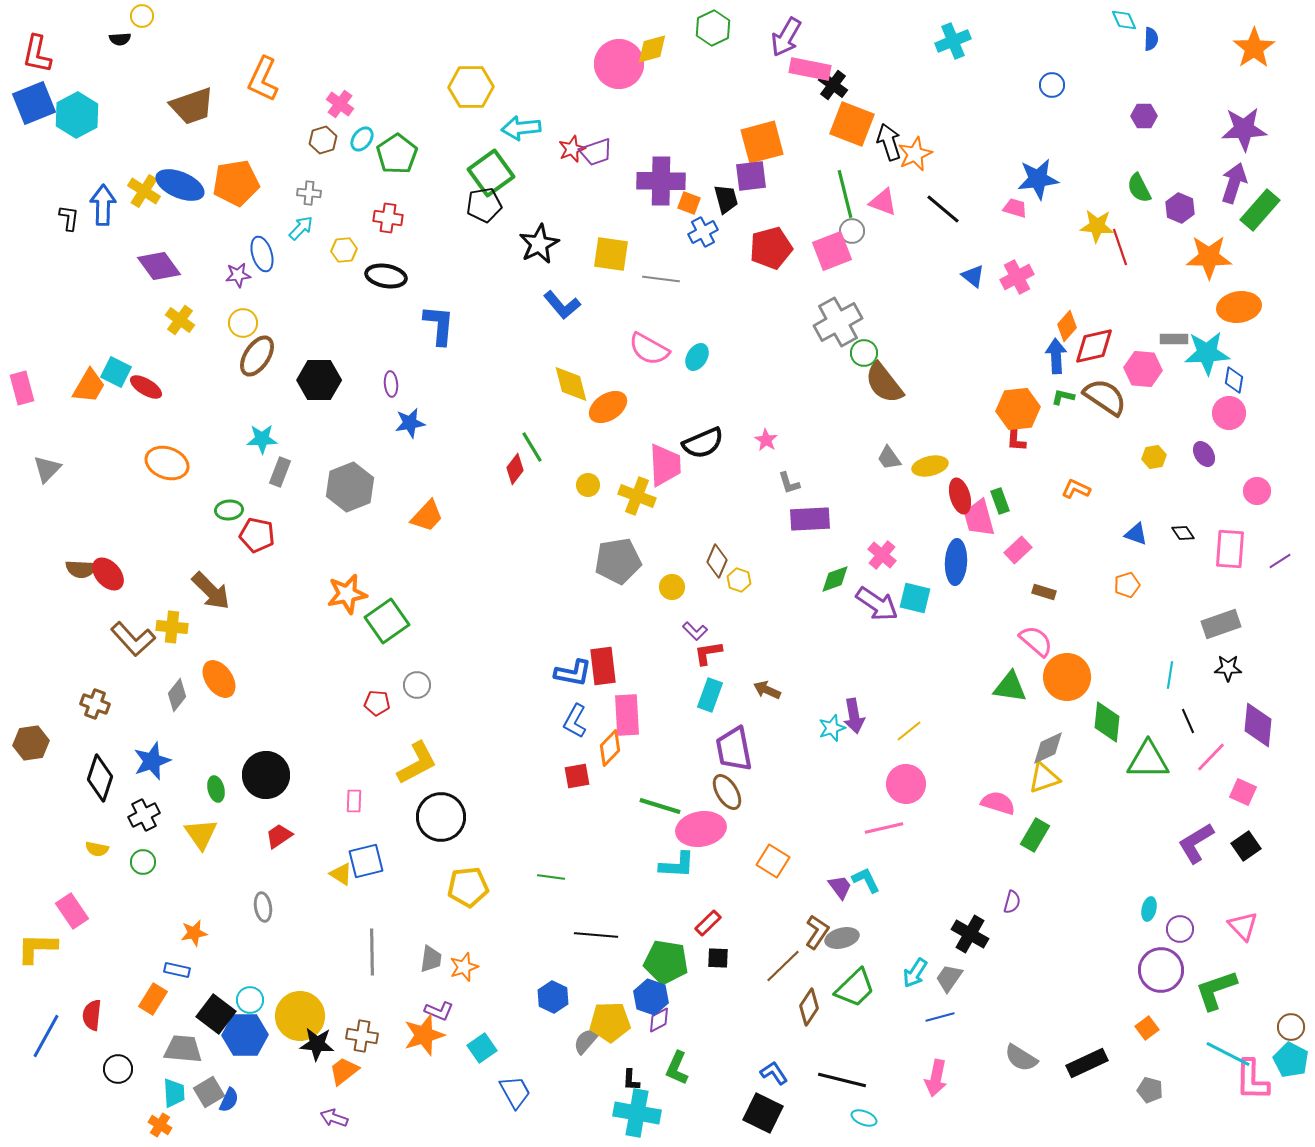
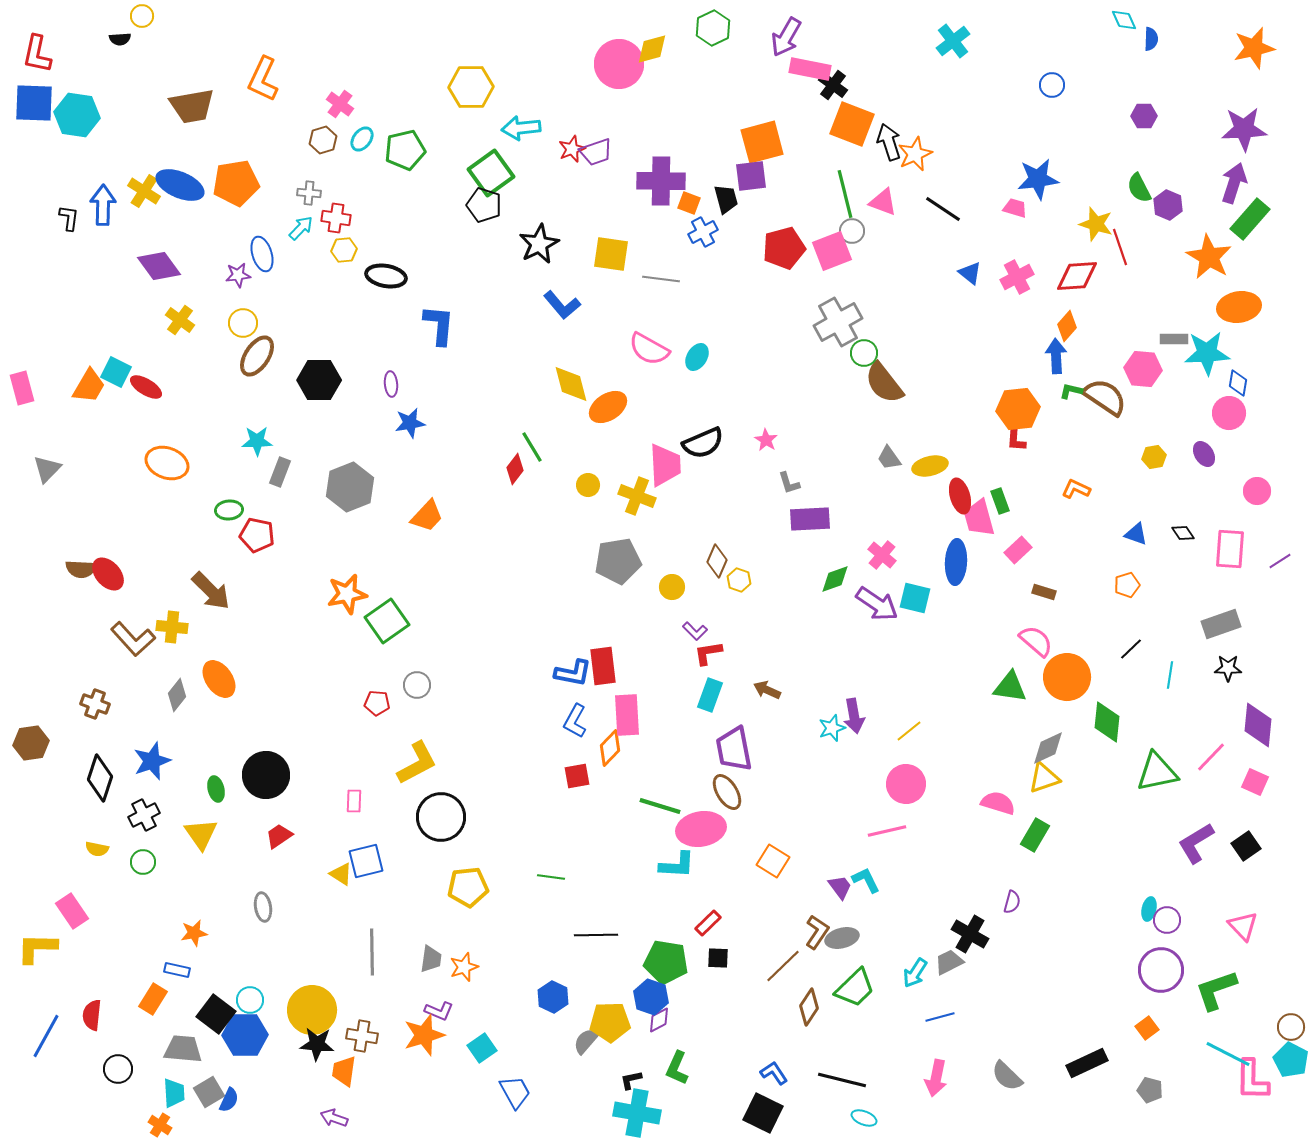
cyan cross at (953, 41): rotated 16 degrees counterclockwise
orange star at (1254, 48): rotated 21 degrees clockwise
blue square at (34, 103): rotated 24 degrees clockwise
brown trapezoid at (192, 106): rotated 9 degrees clockwise
cyan hexagon at (77, 115): rotated 24 degrees counterclockwise
green pentagon at (397, 154): moved 8 px right, 4 px up; rotated 21 degrees clockwise
black pentagon at (484, 205): rotated 28 degrees clockwise
purple hexagon at (1180, 208): moved 12 px left, 3 px up
black line at (943, 209): rotated 6 degrees counterclockwise
green rectangle at (1260, 210): moved 10 px left, 9 px down
red cross at (388, 218): moved 52 px left
yellow star at (1097, 226): moved 1 px left, 2 px up; rotated 12 degrees clockwise
red pentagon at (771, 248): moved 13 px right
orange star at (1209, 257): rotated 30 degrees clockwise
blue triangle at (973, 276): moved 3 px left, 3 px up
red diamond at (1094, 346): moved 17 px left, 70 px up; rotated 9 degrees clockwise
blue diamond at (1234, 380): moved 4 px right, 3 px down
green L-shape at (1063, 397): moved 8 px right, 6 px up
cyan star at (262, 439): moved 5 px left, 2 px down
black line at (1188, 721): moved 57 px left, 72 px up; rotated 70 degrees clockwise
green triangle at (1148, 760): moved 9 px right, 12 px down; rotated 12 degrees counterclockwise
pink square at (1243, 792): moved 12 px right, 10 px up
pink line at (884, 828): moved 3 px right, 3 px down
purple circle at (1180, 929): moved 13 px left, 9 px up
black line at (596, 935): rotated 6 degrees counterclockwise
gray trapezoid at (949, 978): moved 16 px up; rotated 28 degrees clockwise
yellow circle at (300, 1016): moved 12 px right, 6 px up
gray semicircle at (1021, 1058): moved 14 px left, 18 px down; rotated 12 degrees clockwise
orange trapezoid at (344, 1071): rotated 44 degrees counterclockwise
black L-shape at (631, 1080): rotated 75 degrees clockwise
